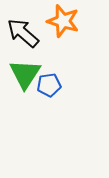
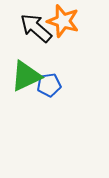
black arrow: moved 13 px right, 5 px up
green triangle: moved 1 px right, 2 px down; rotated 32 degrees clockwise
